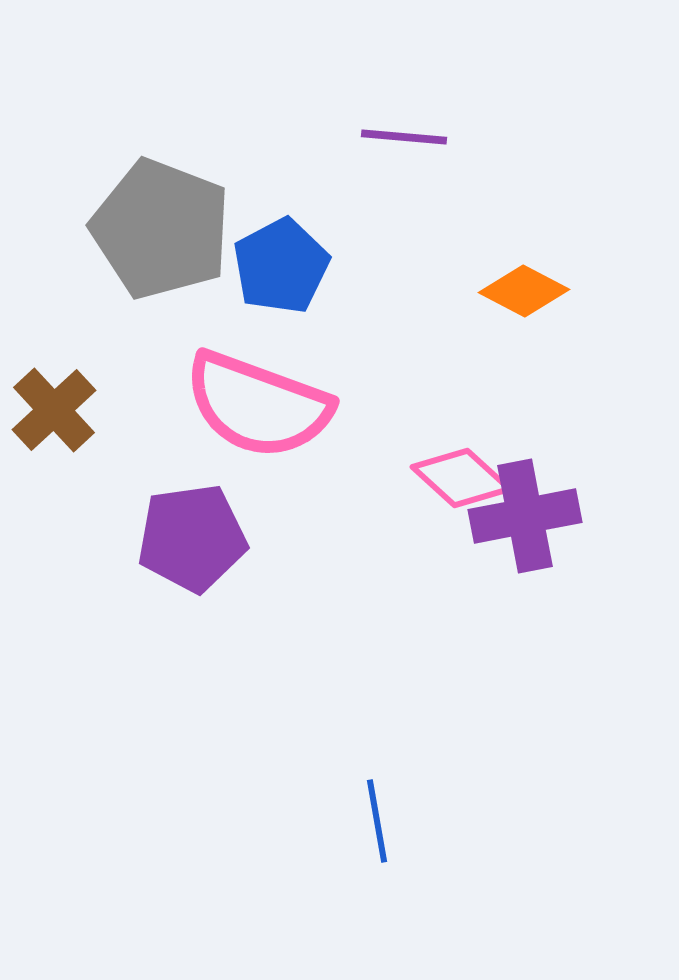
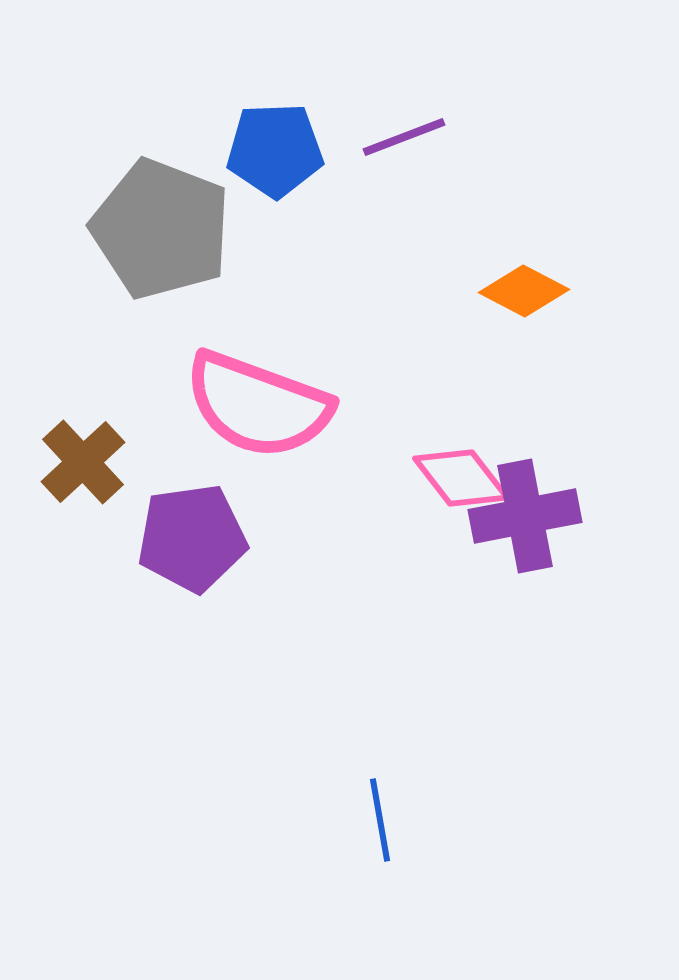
purple line: rotated 26 degrees counterclockwise
blue pentagon: moved 6 px left, 116 px up; rotated 26 degrees clockwise
brown cross: moved 29 px right, 52 px down
pink diamond: rotated 10 degrees clockwise
blue line: moved 3 px right, 1 px up
